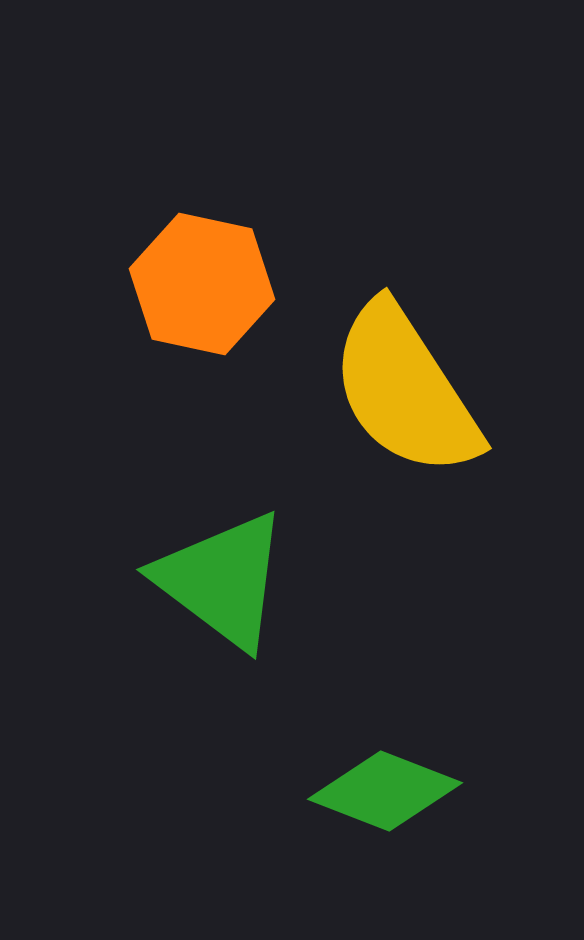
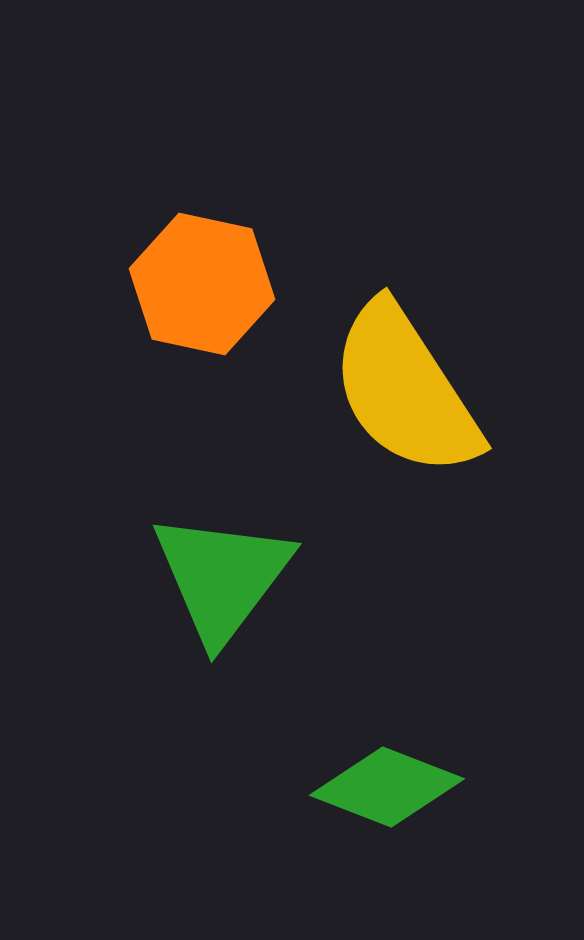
green triangle: moved 3 px up; rotated 30 degrees clockwise
green diamond: moved 2 px right, 4 px up
